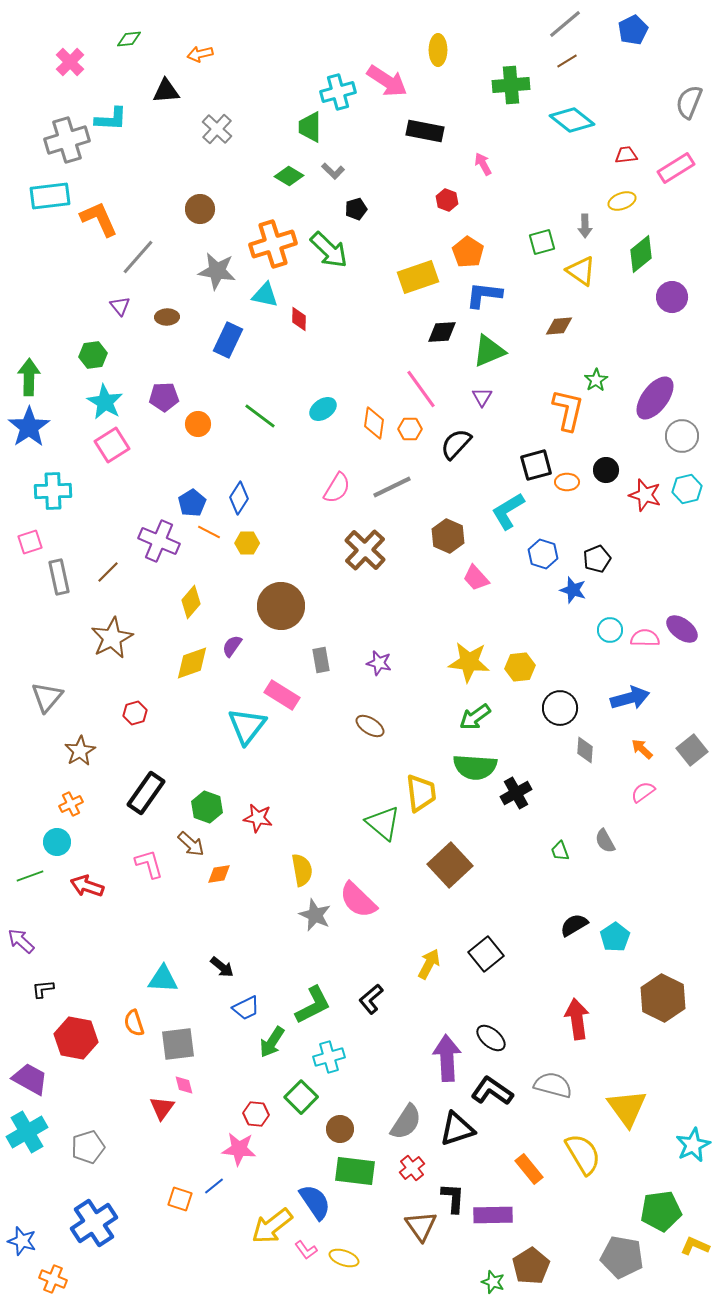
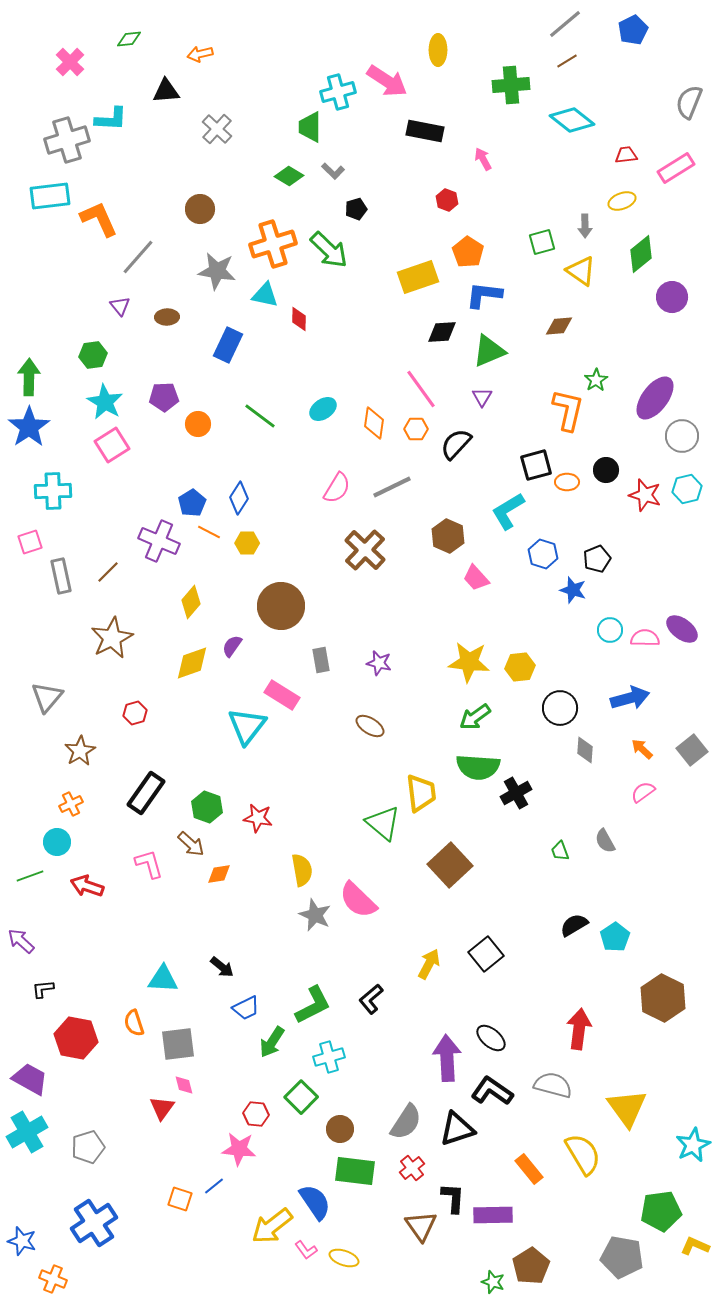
pink arrow at (483, 164): moved 5 px up
blue rectangle at (228, 340): moved 5 px down
orange hexagon at (410, 429): moved 6 px right
gray rectangle at (59, 577): moved 2 px right, 1 px up
green semicircle at (475, 767): moved 3 px right
red arrow at (577, 1019): moved 2 px right, 10 px down; rotated 15 degrees clockwise
